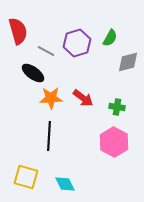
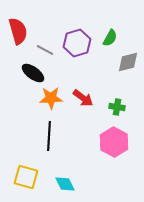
gray line: moved 1 px left, 1 px up
